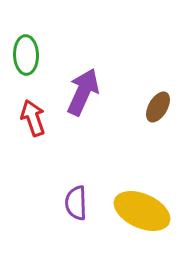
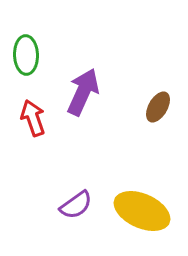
purple semicircle: moved 2 px down; rotated 124 degrees counterclockwise
